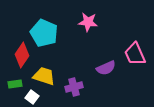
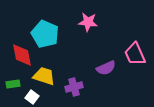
cyan pentagon: moved 1 px right, 1 px down
red diamond: rotated 45 degrees counterclockwise
green rectangle: moved 2 px left
